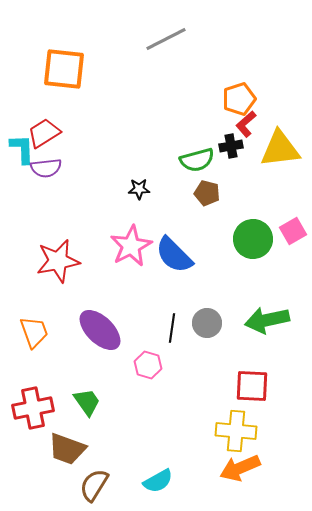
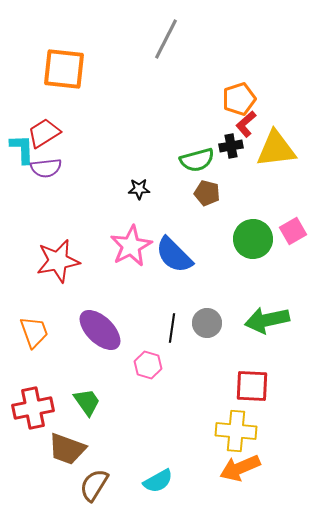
gray line: rotated 36 degrees counterclockwise
yellow triangle: moved 4 px left
